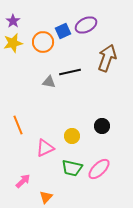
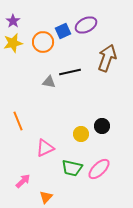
orange line: moved 4 px up
yellow circle: moved 9 px right, 2 px up
